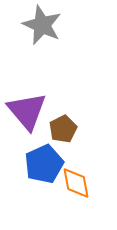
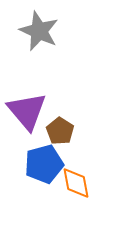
gray star: moved 3 px left, 6 px down
brown pentagon: moved 3 px left, 2 px down; rotated 12 degrees counterclockwise
blue pentagon: rotated 9 degrees clockwise
